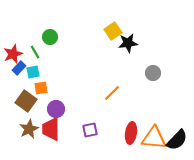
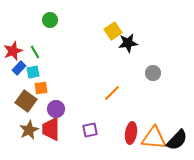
green circle: moved 17 px up
red star: moved 3 px up
brown star: moved 1 px down
